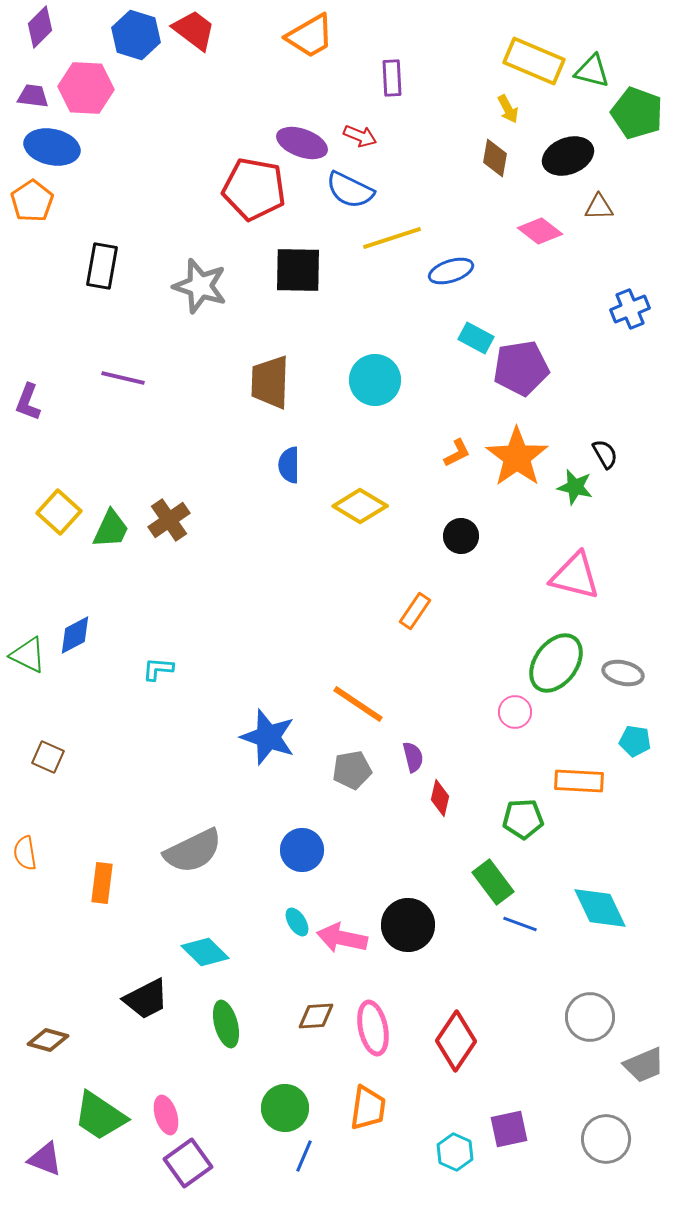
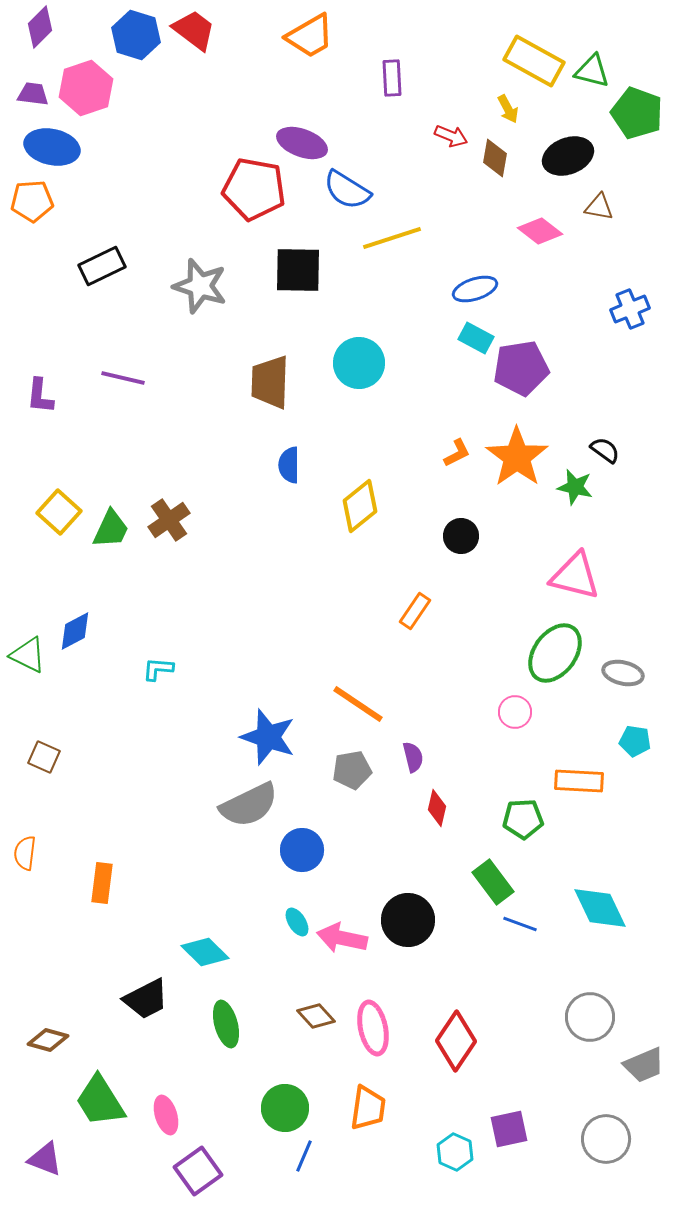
yellow rectangle at (534, 61): rotated 6 degrees clockwise
pink hexagon at (86, 88): rotated 22 degrees counterclockwise
purple trapezoid at (33, 96): moved 2 px up
red arrow at (360, 136): moved 91 px right
blue semicircle at (350, 190): moved 3 px left; rotated 6 degrees clockwise
orange pentagon at (32, 201): rotated 30 degrees clockwise
brown triangle at (599, 207): rotated 12 degrees clockwise
black rectangle at (102, 266): rotated 54 degrees clockwise
blue ellipse at (451, 271): moved 24 px right, 18 px down
cyan circle at (375, 380): moved 16 px left, 17 px up
purple L-shape at (28, 402): moved 12 px right, 6 px up; rotated 15 degrees counterclockwise
black semicircle at (605, 454): moved 4 px up; rotated 24 degrees counterclockwise
yellow diamond at (360, 506): rotated 70 degrees counterclockwise
blue diamond at (75, 635): moved 4 px up
green ellipse at (556, 663): moved 1 px left, 10 px up
brown square at (48, 757): moved 4 px left
red diamond at (440, 798): moved 3 px left, 10 px down
gray semicircle at (193, 851): moved 56 px right, 46 px up
orange semicircle at (25, 853): rotated 16 degrees clockwise
black circle at (408, 925): moved 5 px up
brown diamond at (316, 1016): rotated 51 degrees clockwise
green trapezoid at (100, 1116): moved 15 px up; rotated 24 degrees clockwise
purple square at (188, 1163): moved 10 px right, 8 px down
